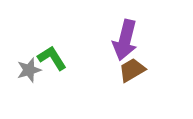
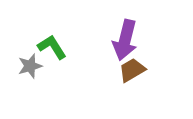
green L-shape: moved 11 px up
gray star: moved 1 px right, 4 px up
